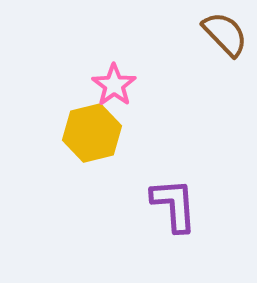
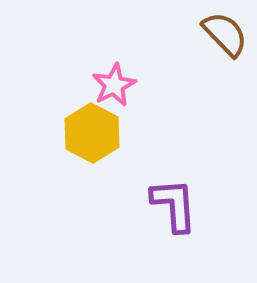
pink star: rotated 9 degrees clockwise
yellow hexagon: rotated 18 degrees counterclockwise
